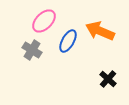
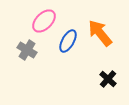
orange arrow: moved 2 px down; rotated 28 degrees clockwise
gray cross: moved 5 px left
